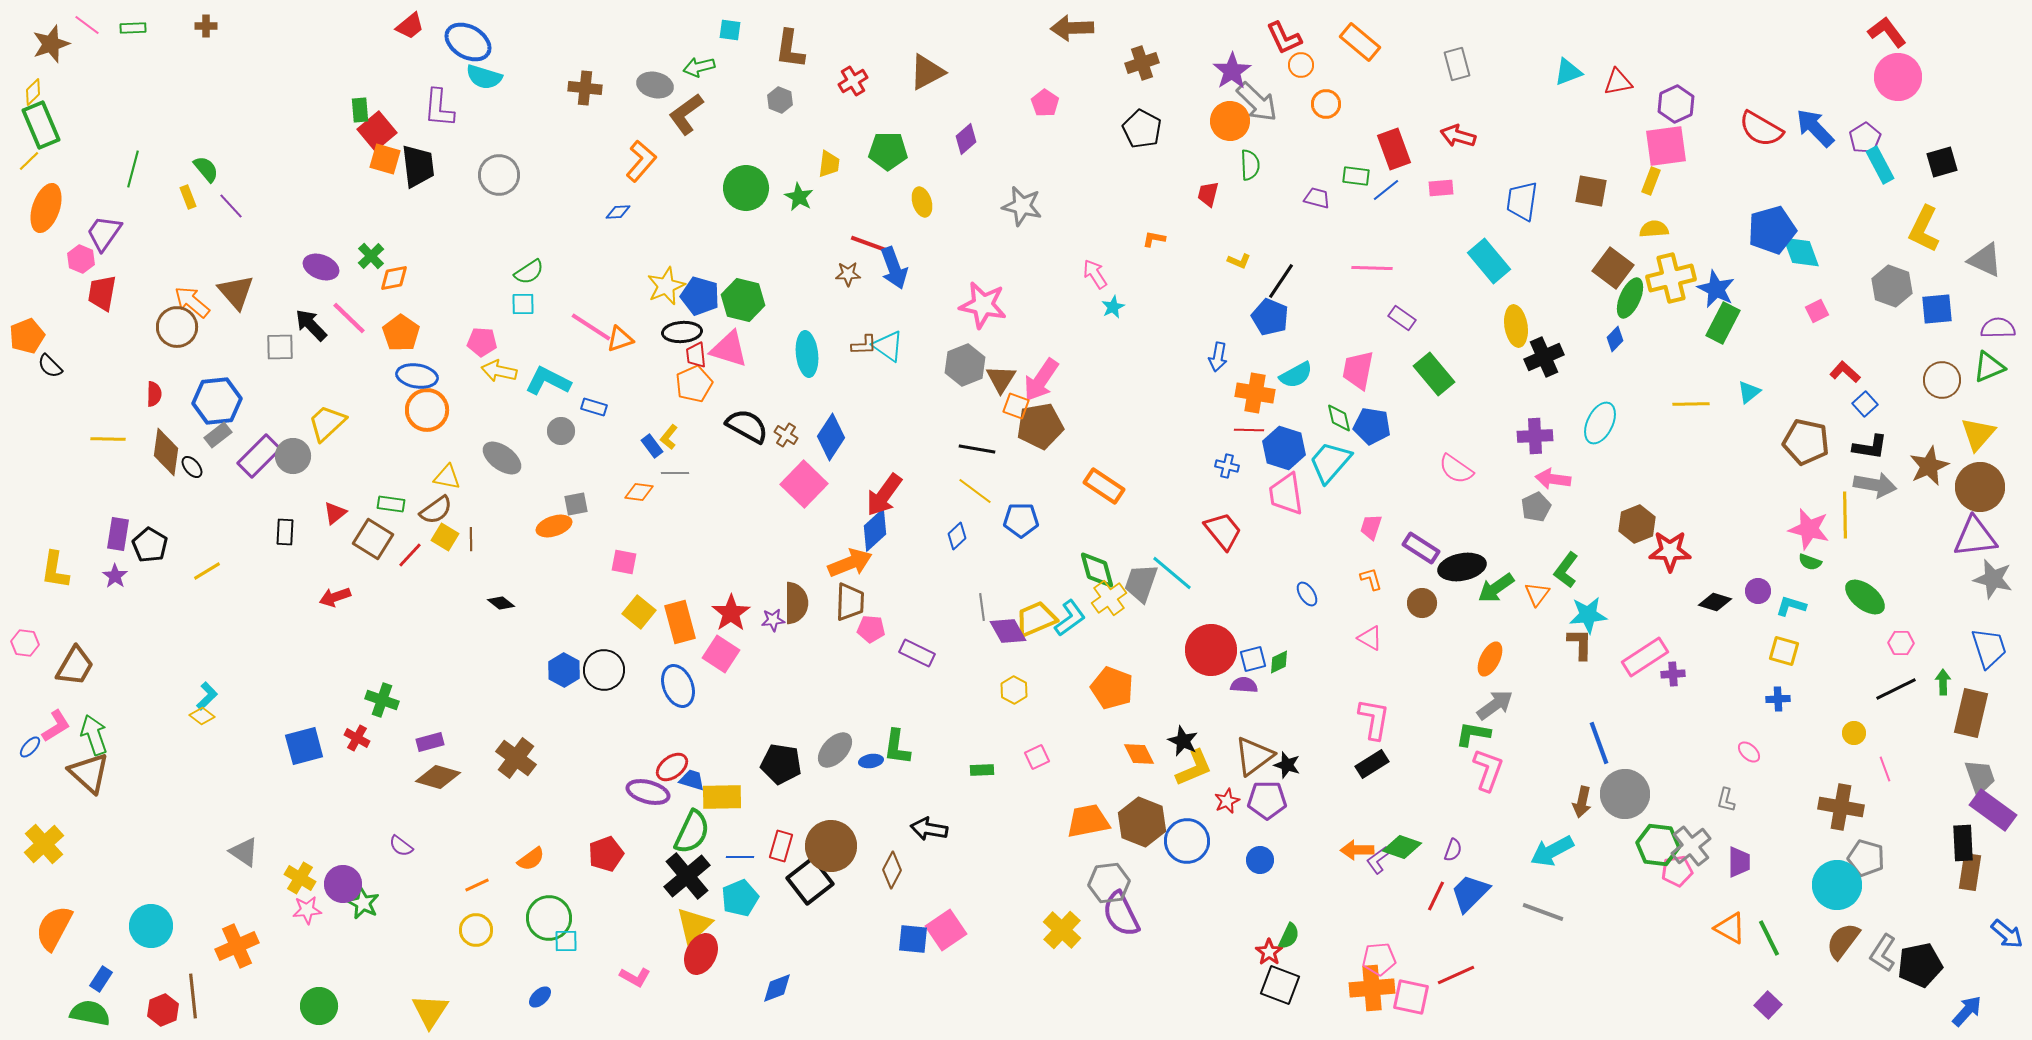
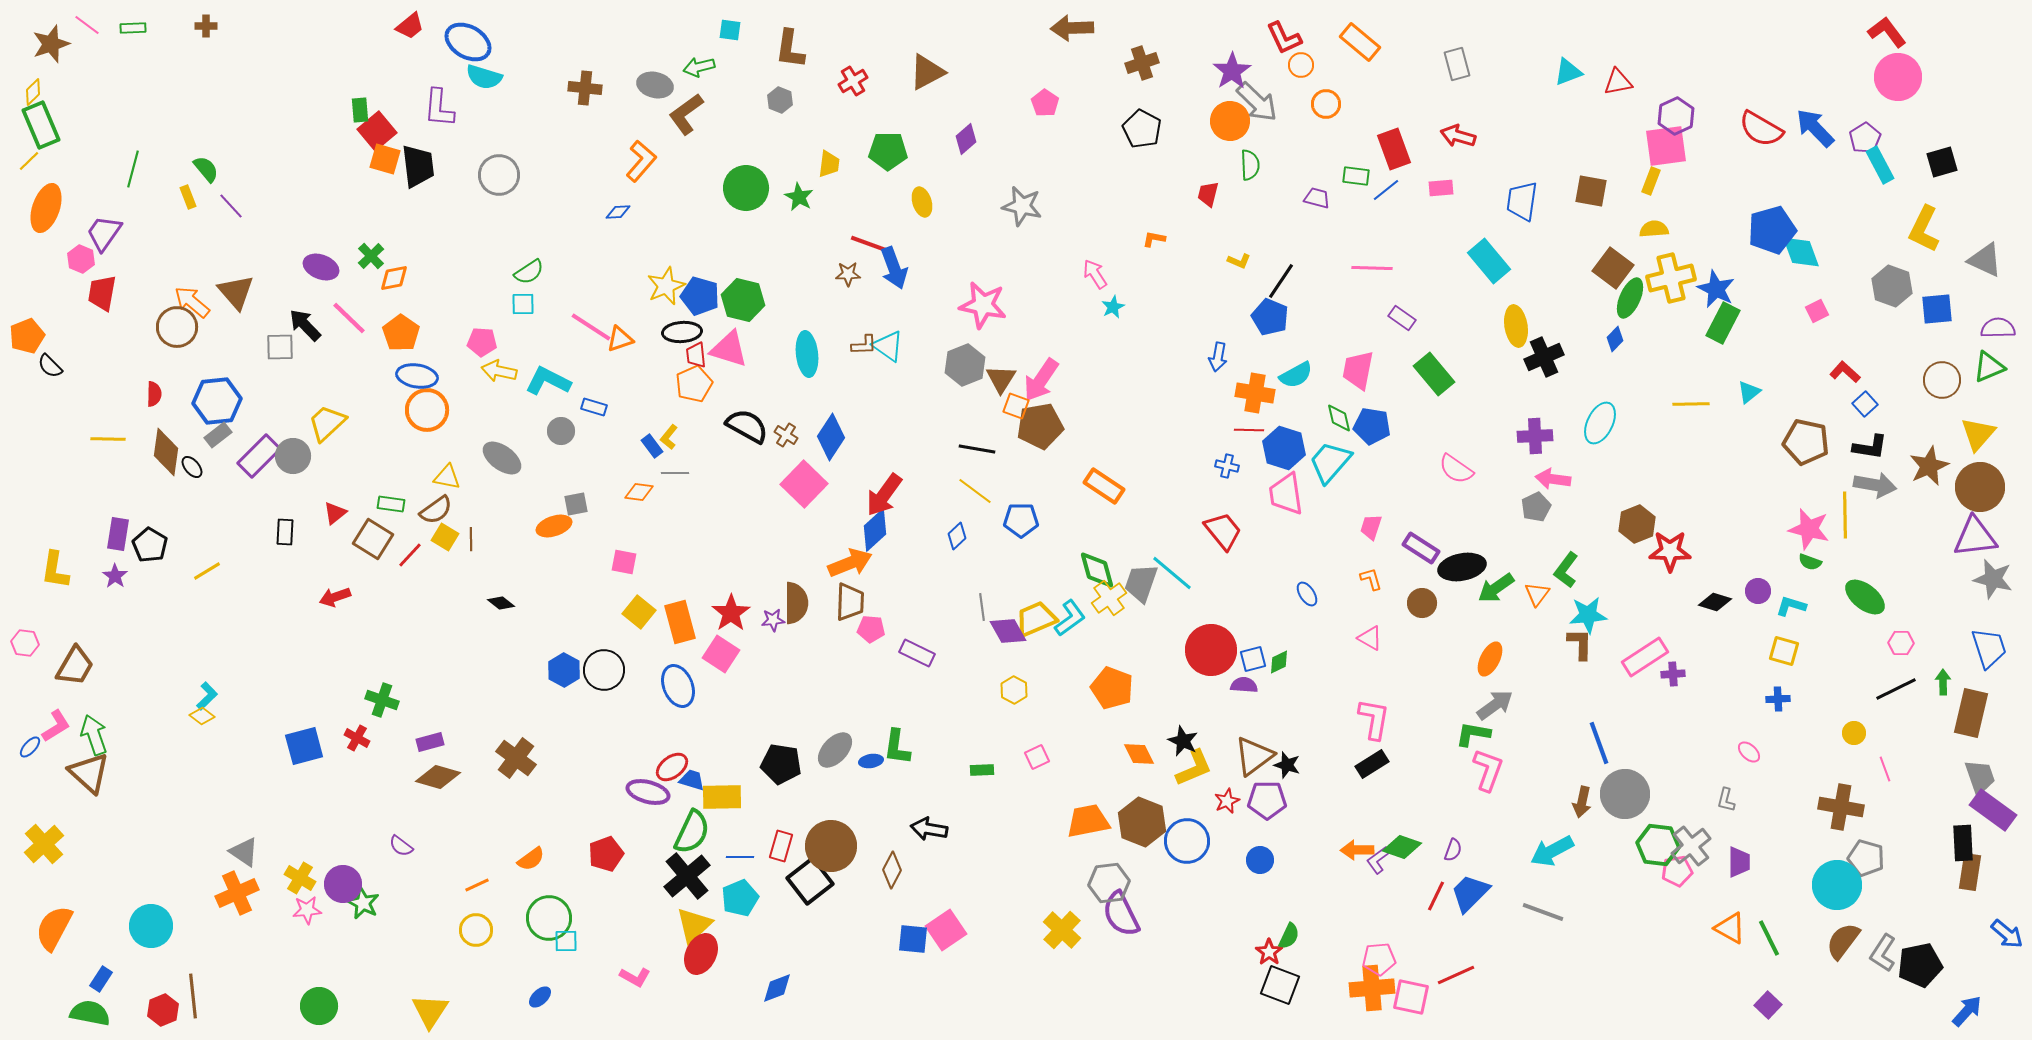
purple hexagon at (1676, 104): moved 12 px down
black arrow at (311, 325): moved 6 px left
orange cross at (237, 946): moved 53 px up
